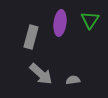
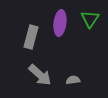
green triangle: moved 1 px up
gray arrow: moved 1 px left, 1 px down
